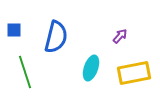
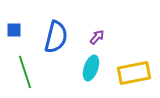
purple arrow: moved 23 px left, 1 px down
